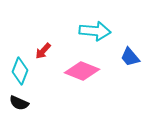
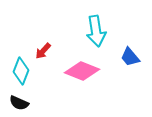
cyan arrow: moved 1 px right; rotated 76 degrees clockwise
cyan diamond: moved 1 px right
